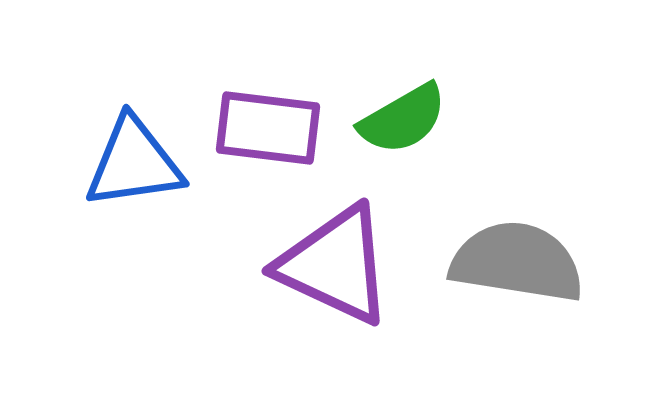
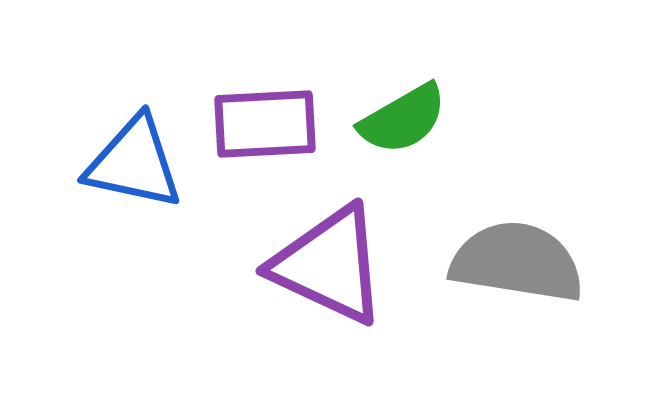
purple rectangle: moved 3 px left, 4 px up; rotated 10 degrees counterclockwise
blue triangle: rotated 20 degrees clockwise
purple triangle: moved 6 px left
